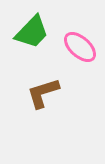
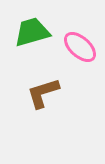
green trapezoid: rotated 150 degrees counterclockwise
